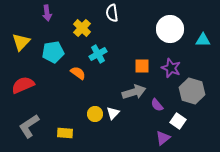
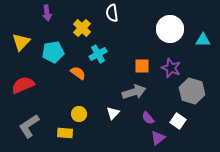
purple semicircle: moved 9 px left, 13 px down
yellow circle: moved 16 px left
purple triangle: moved 5 px left
